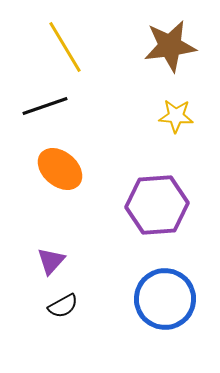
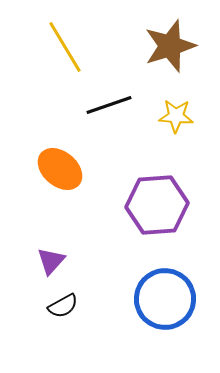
brown star: rotated 10 degrees counterclockwise
black line: moved 64 px right, 1 px up
